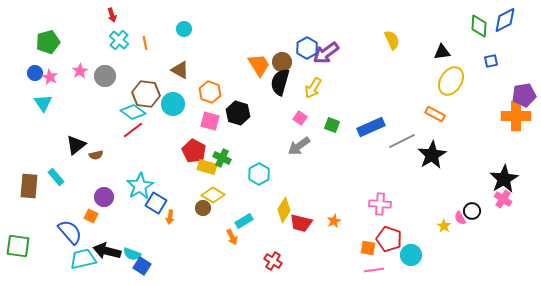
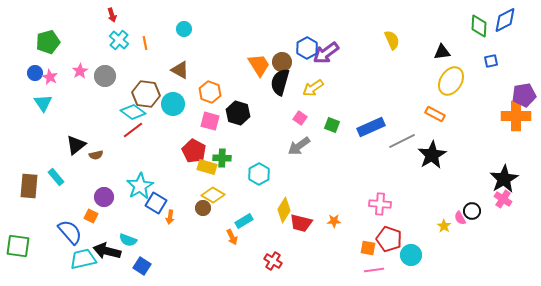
yellow arrow at (313, 88): rotated 25 degrees clockwise
green cross at (222, 158): rotated 24 degrees counterclockwise
orange star at (334, 221): rotated 24 degrees clockwise
cyan semicircle at (132, 254): moved 4 px left, 14 px up
